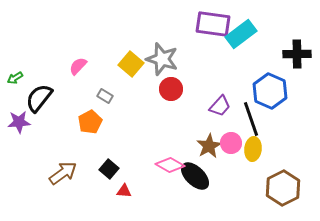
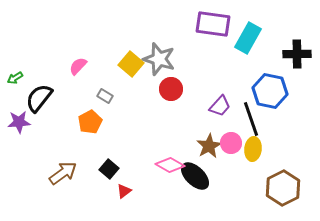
cyan rectangle: moved 7 px right, 4 px down; rotated 24 degrees counterclockwise
gray star: moved 3 px left
blue hexagon: rotated 12 degrees counterclockwise
red triangle: rotated 42 degrees counterclockwise
